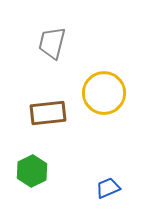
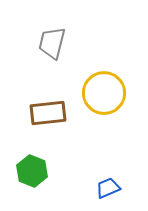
green hexagon: rotated 12 degrees counterclockwise
